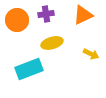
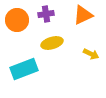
cyan rectangle: moved 5 px left
